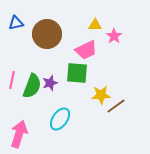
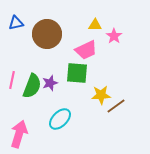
cyan ellipse: rotated 10 degrees clockwise
